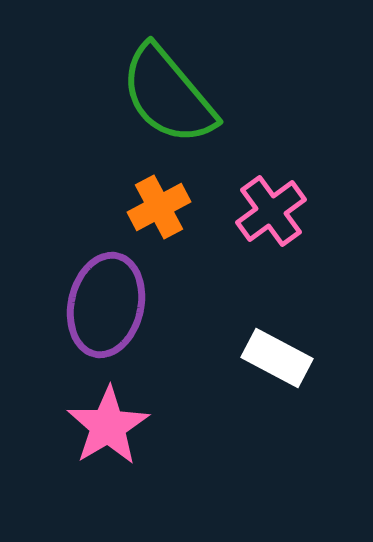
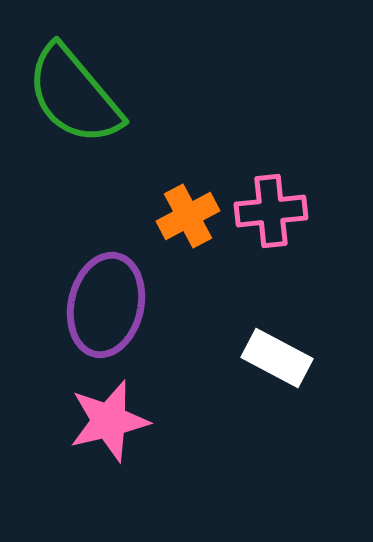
green semicircle: moved 94 px left
orange cross: moved 29 px right, 9 px down
pink cross: rotated 30 degrees clockwise
pink star: moved 1 px right, 5 px up; rotated 18 degrees clockwise
